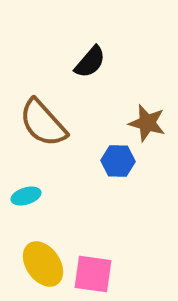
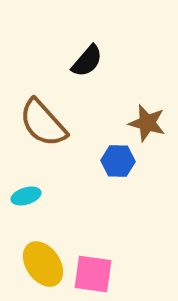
black semicircle: moved 3 px left, 1 px up
